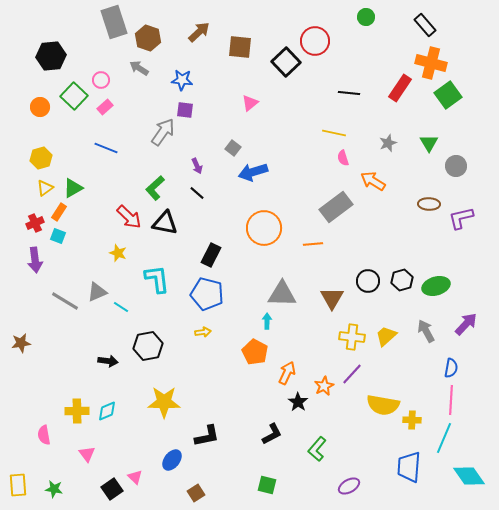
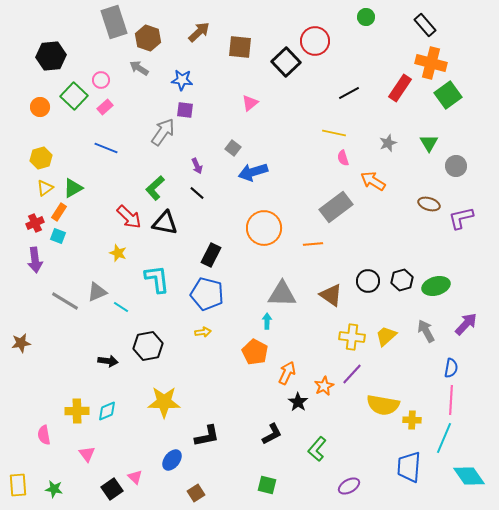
black line at (349, 93): rotated 35 degrees counterclockwise
brown ellipse at (429, 204): rotated 15 degrees clockwise
brown triangle at (332, 298): moved 1 px left, 3 px up; rotated 25 degrees counterclockwise
